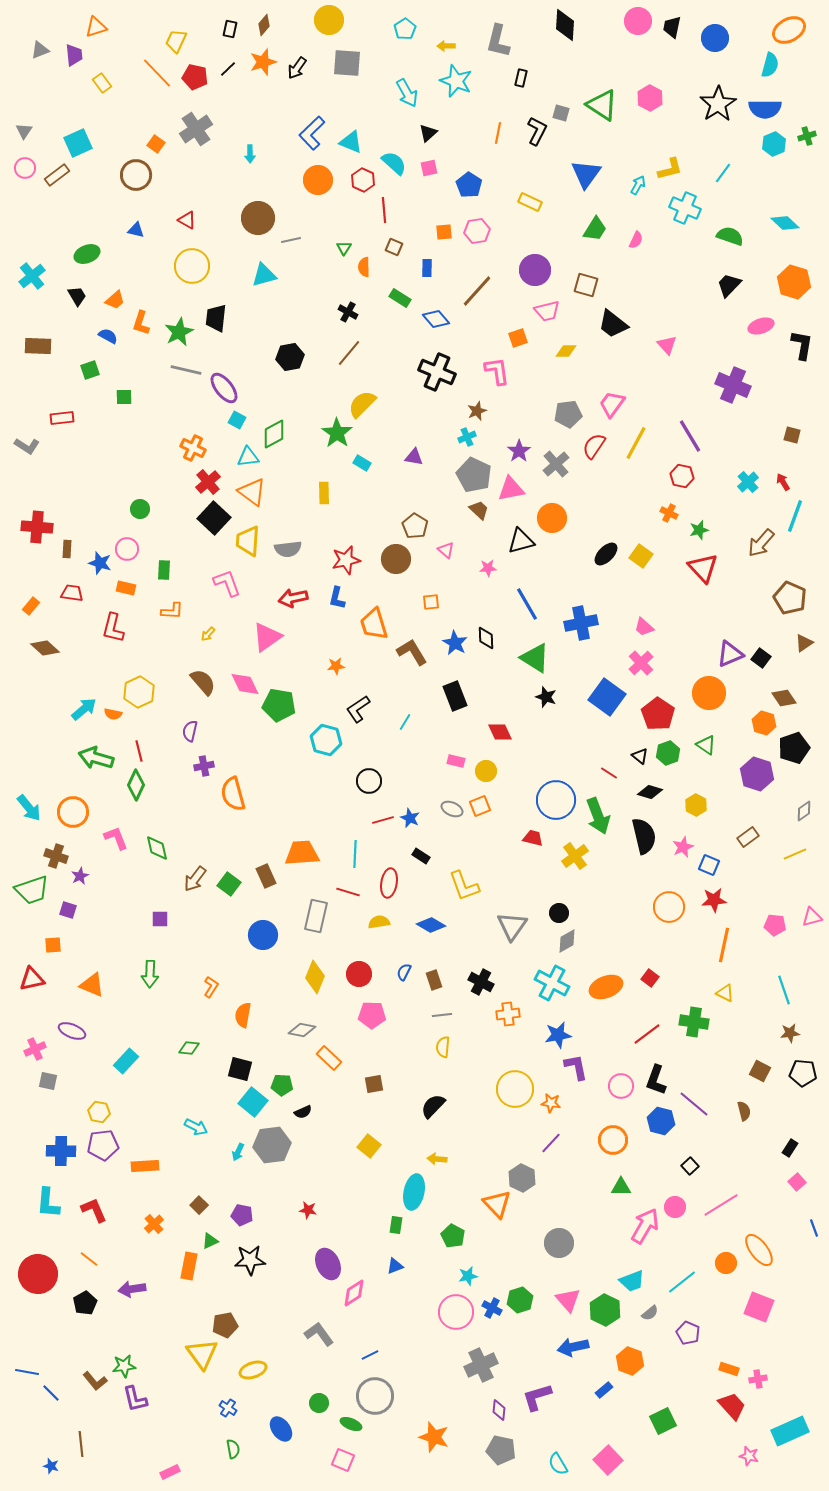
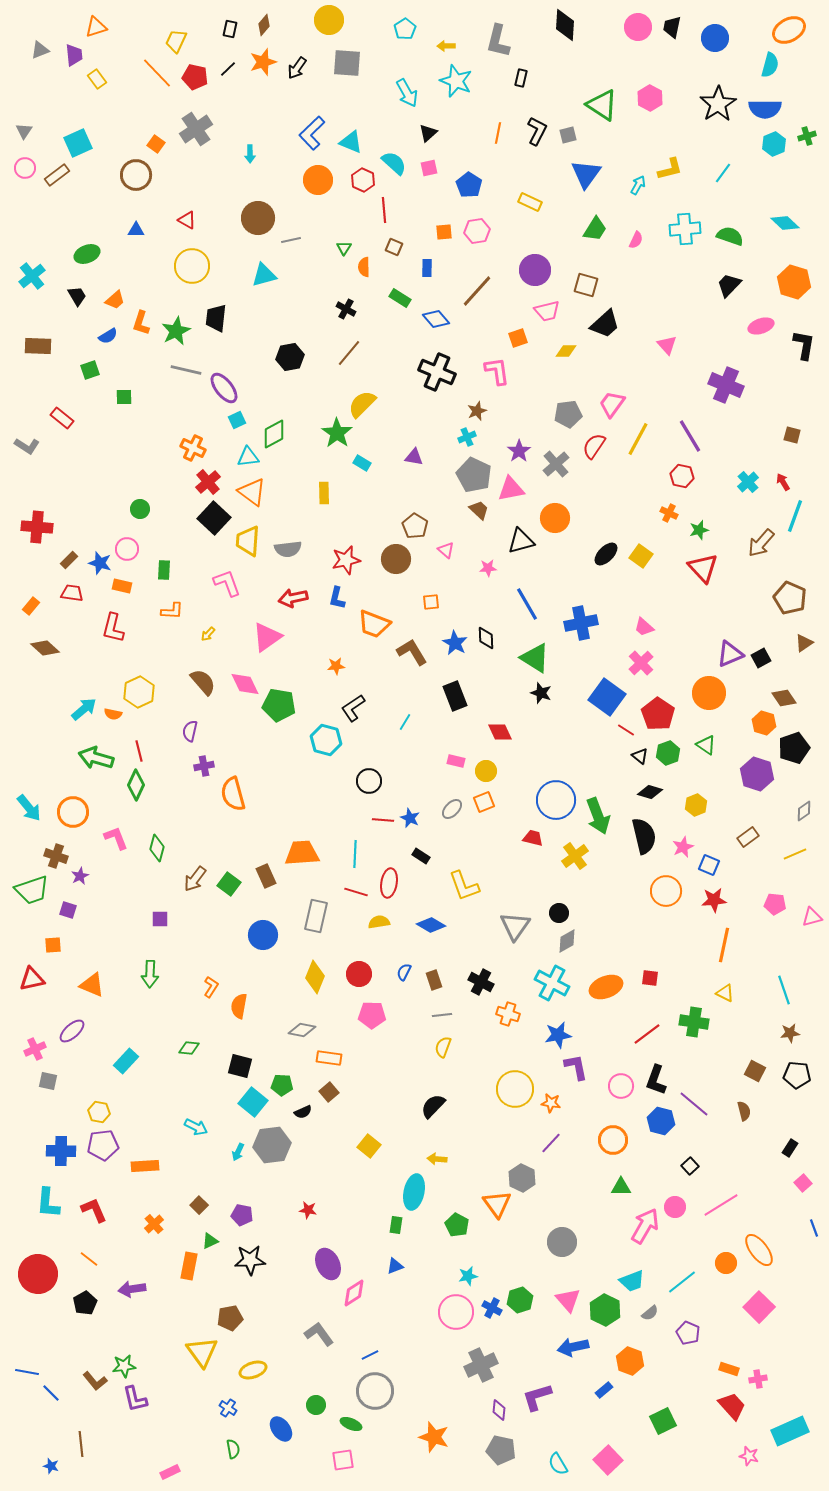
pink circle at (638, 21): moved 6 px down
yellow rectangle at (102, 83): moved 5 px left, 4 px up
gray square at (561, 113): moved 7 px right, 22 px down; rotated 30 degrees counterclockwise
cyan cross at (685, 208): moved 21 px down; rotated 28 degrees counterclockwise
blue triangle at (136, 230): rotated 12 degrees counterclockwise
black cross at (348, 312): moved 2 px left, 3 px up
black trapezoid at (613, 324): moved 8 px left; rotated 80 degrees counterclockwise
green star at (179, 332): moved 3 px left, 1 px up
blue semicircle at (108, 336): rotated 120 degrees clockwise
black L-shape at (802, 345): moved 2 px right
purple cross at (733, 385): moved 7 px left
red rectangle at (62, 418): rotated 45 degrees clockwise
cyan square at (237, 420): rotated 36 degrees clockwise
yellow line at (636, 443): moved 2 px right, 4 px up
orange circle at (552, 518): moved 3 px right
brown rectangle at (67, 549): moved 2 px right, 11 px down; rotated 42 degrees clockwise
orange rectangle at (126, 588): moved 4 px left, 2 px up
orange trapezoid at (374, 624): rotated 52 degrees counterclockwise
black square at (761, 658): rotated 24 degrees clockwise
black star at (546, 697): moved 5 px left, 4 px up
black L-shape at (358, 709): moved 5 px left, 1 px up
red line at (609, 773): moved 17 px right, 43 px up
yellow hexagon at (696, 805): rotated 10 degrees clockwise
orange square at (480, 806): moved 4 px right, 4 px up
gray ellipse at (452, 809): rotated 70 degrees counterclockwise
red line at (383, 820): rotated 20 degrees clockwise
green diamond at (157, 848): rotated 28 degrees clockwise
red line at (348, 892): moved 8 px right
orange circle at (669, 907): moved 3 px left, 16 px up
pink pentagon at (775, 925): moved 21 px up
gray triangle at (512, 926): moved 3 px right
red square at (650, 978): rotated 30 degrees counterclockwise
orange cross at (508, 1014): rotated 25 degrees clockwise
orange semicircle at (243, 1015): moved 4 px left, 9 px up
purple ellipse at (72, 1031): rotated 64 degrees counterclockwise
yellow semicircle at (443, 1047): rotated 15 degrees clockwise
orange rectangle at (329, 1058): rotated 35 degrees counterclockwise
black square at (240, 1069): moved 3 px up
brown square at (760, 1071): moved 5 px left
black pentagon at (803, 1073): moved 6 px left, 2 px down
brown square at (374, 1084): moved 45 px left, 8 px down; rotated 30 degrees counterclockwise
pink square at (797, 1182): moved 6 px right, 1 px down
orange triangle at (497, 1204): rotated 8 degrees clockwise
green pentagon at (453, 1236): moved 4 px right, 11 px up
gray circle at (559, 1243): moved 3 px right, 1 px up
pink square at (759, 1307): rotated 24 degrees clockwise
brown pentagon at (225, 1325): moved 5 px right, 7 px up
yellow triangle at (202, 1354): moved 2 px up
gray circle at (375, 1396): moved 5 px up
green circle at (319, 1403): moved 3 px left, 2 px down
pink square at (343, 1460): rotated 30 degrees counterclockwise
